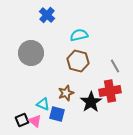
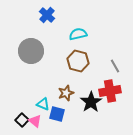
cyan semicircle: moved 1 px left, 1 px up
gray circle: moved 2 px up
black square: rotated 24 degrees counterclockwise
